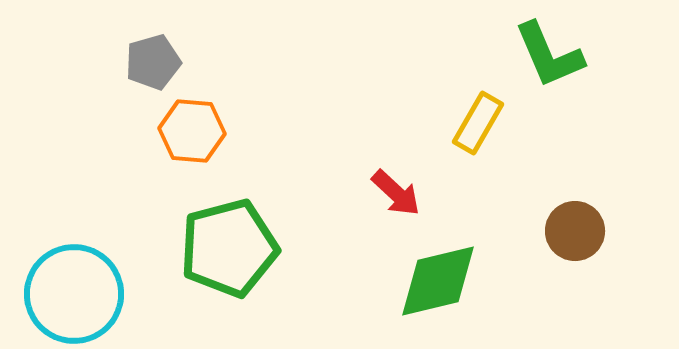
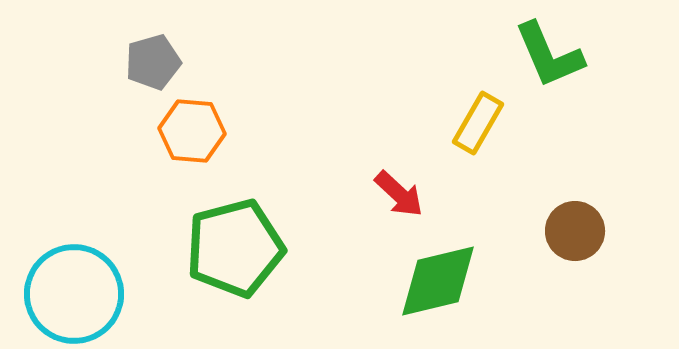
red arrow: moved 3 px right, 1 px down
green pentagon: moved 6 px right
